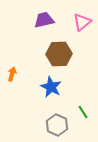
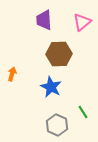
purple trapezoid: rotated 80 degrees counterclockwise
